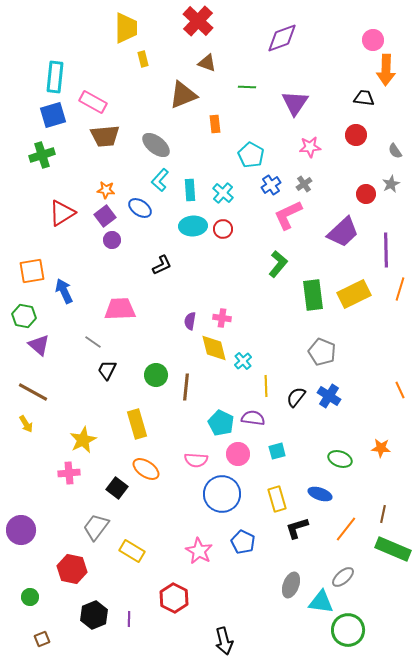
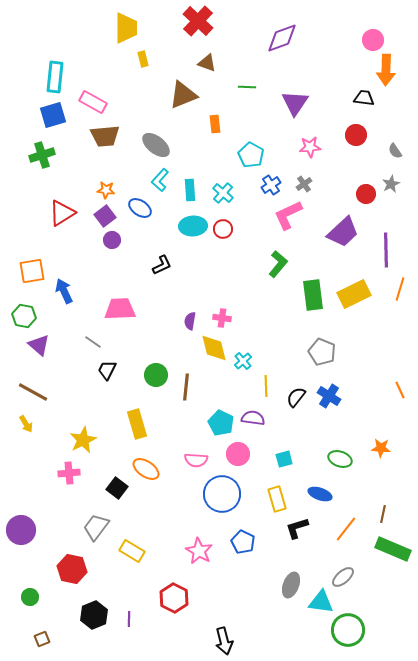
cyan square at (277, 451): moved 7 px right, 8 px down
